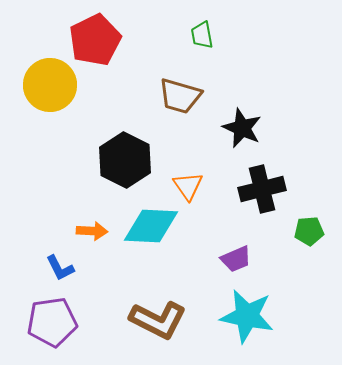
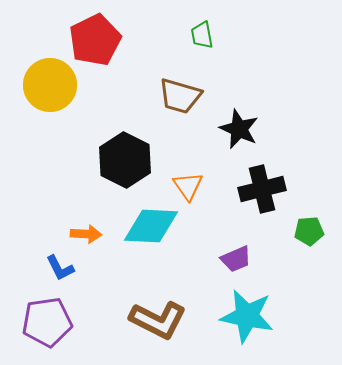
black star: moved 3 px left, 1 px down
orange arrow: moved 6 px left, 3 px down
purple pentagon: moved 5 px left
